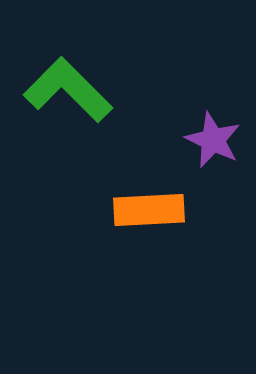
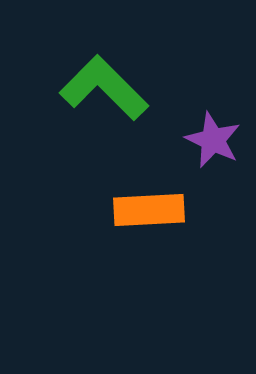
green L-shape: moved 36 px right, 2 px up
